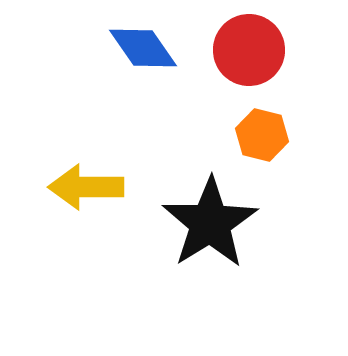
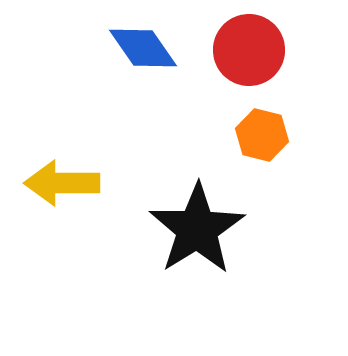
yellow arrow: moved 24 px left, 4 px up
black star: moved 13 px left, 6 px down
